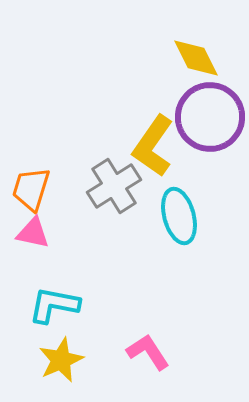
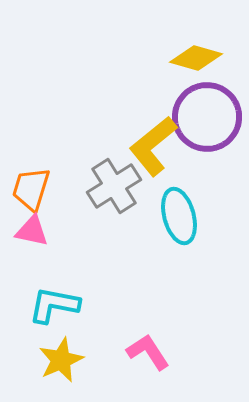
yellow diamond: rotated 48 degrees counterclockwise
purple circle: moved 3 px left
yellow L-shape: rotated 16 degrees clockwise
pink triangle: moved 1 px left, 2 px up
